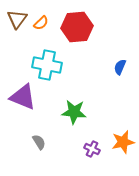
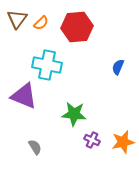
blue semicircle: moved 2 px left
purple triangle: moved 1 px right, 1 px up
green star: moved 2 px down
gray semicircle: moved 4 px left, 5 px down
purple cross: moved 9 px up
